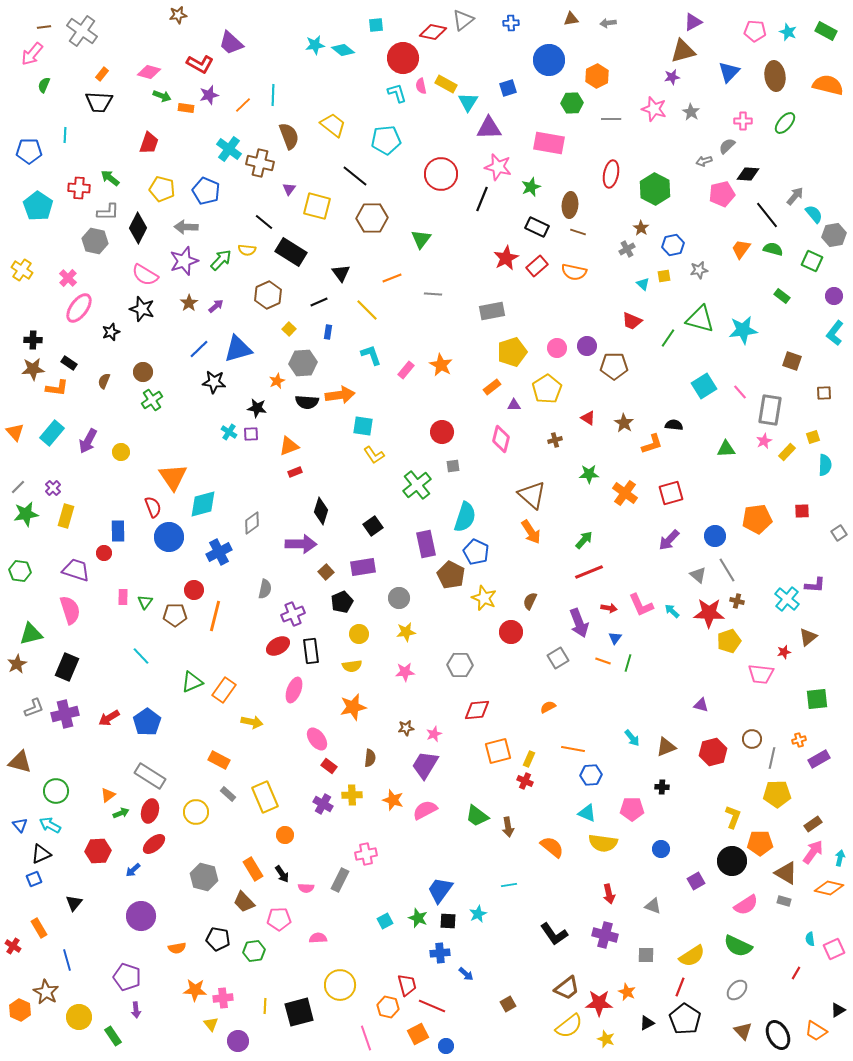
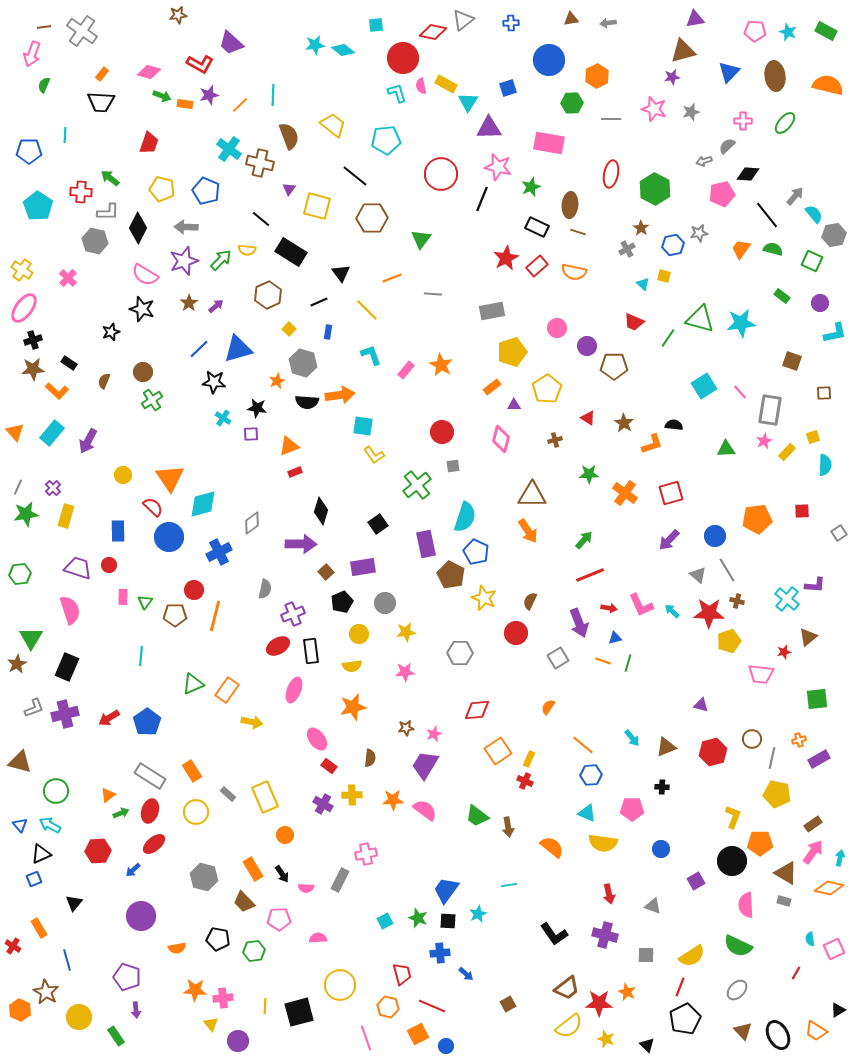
purple triangle at (693, 22): moved 2 px right, 3 px up; rotated 18 degrees clockwise
pink arrow at (32, 54): rotated 20 degrees counterclockwise
black trapezoid at (99, 102): moved 2 px right
orange line at (243, 105): moved 3 px left
orange rectangle at (186, 108): moved 1 px left, 4 px up
gray star at (691, 112): rotated 24 degrees clockwise
red cross at (79, 188): moved 2 px right, 4 px down
black line at (264, 222): moved 3 px left, 3 px up
gray star at (699, 270): moved 37 px up
yellow square at (664, 276): rotated 24 degrees clockwise
purple circle at (834, 296): moved 14 px left, 7 px down
pink ellipse at (79, 308): moved 55 px left
red trapezoid at (632, 321): moved 2 px right, 1 px down
cyan star at (743, 330): moved 2 px left, 7 px up
cyan L-shape at (835, 333): rotated 140 degrees counterclockwise
black cross at (33, 340): rotated 18 degrees counterclockwise
pink circle at (557, 348): moved 20 px up
gray hexagon at (303, 363): rotated 20 degrees clockwise
orange L-shape at (57, 388): moved 3 px down; rotated 35 degrees clockwise
cyan cross at (229, 432): moved 6 px left, 14 px up
yellow circle at (121, 452): moved 2 px right, 23 px down
orange triangle at (173, 477): moved 3 px left, 1 px down
gray line at (18, 487): rotated 21 degrees counterclockwise
brown triangle at (532, 495): rotated 40 degrees counterclockwise
red semicircle at (153, 507): rotated 25 degrees counterclockwise
black square at (373, 526): moved 5 px right, 2 px up
orange arrow at (531, 532): moved 3 px left, 1 px up
red circle at (104, 553): moved 5 px right, 12 px down
purple trapezoid at (76, 570): moved 2 px right, 2 px up
green hexagon at (20, 571): moved 3 px down; rotated 15 degrees counterclockwise
red line at (589, 572): moved 1 px right, 3 px down
gray circle at (399, 598): moved 14 px left, 5 px down
red circle at (511, 632): moved 5 px right, 1 px down
green triangle at (31, 634): moved 4 px down; rotated 45 degrees counterclockwise
blue triangle at (615, 638): rotated 40 degrees clockwise
cyan line at (141, 656): rotated 48 degrees clockwise
gray hexagon at (460, 665): moved 12 px up
green triangle at (192, 682): moved 1 px right, 2 px down
orange rectangle at (224, 690): moved 3 px right
orange semicircle at (548, 707): rotated 28 degrees counterclockwise
orange line at (573, 749): moved 10 px right, 4 px up; rotated 30 degrees clockwise
orange square at (498, 751): rotated 20 degrees counterclockwise
orange rectangle at (219, 760): moved 27 px left, 11 px down; rotated 30 degrees clockwise
yellow pentagon at (777, 794): rotated 12 degrees clockwise
orange star at (393, 800): rotated 20 degrees counterclockwise
pink semicircle at (425, 810): rotated 65 degrees clockwise
blue trapezoid at (440, 890): moved 6 px right
pink semicircle at (746, 905): rotated 120 degrees clockwise
red trapezoid at (407, 985): moved 5 px left, 11 px up
black pentagon at (685, 1019): rotated 12 degrees clockwise
black triangle at (647, 1023): moved 22 px down; rotated 49 degrees counterclockwise
green rectangle at (113, 1036): moved 3 px right
